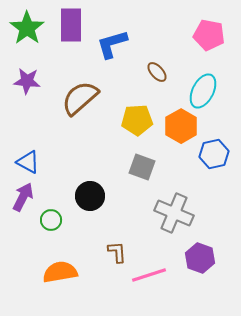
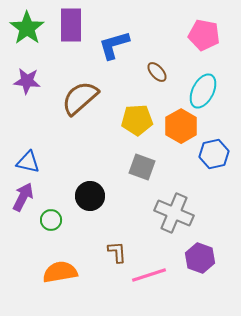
pink pentagon: moved 5 px left
blue L-shape: moved 2 px right, 1 px down
blue triangle: rotated 15 degrees counterclockwise
